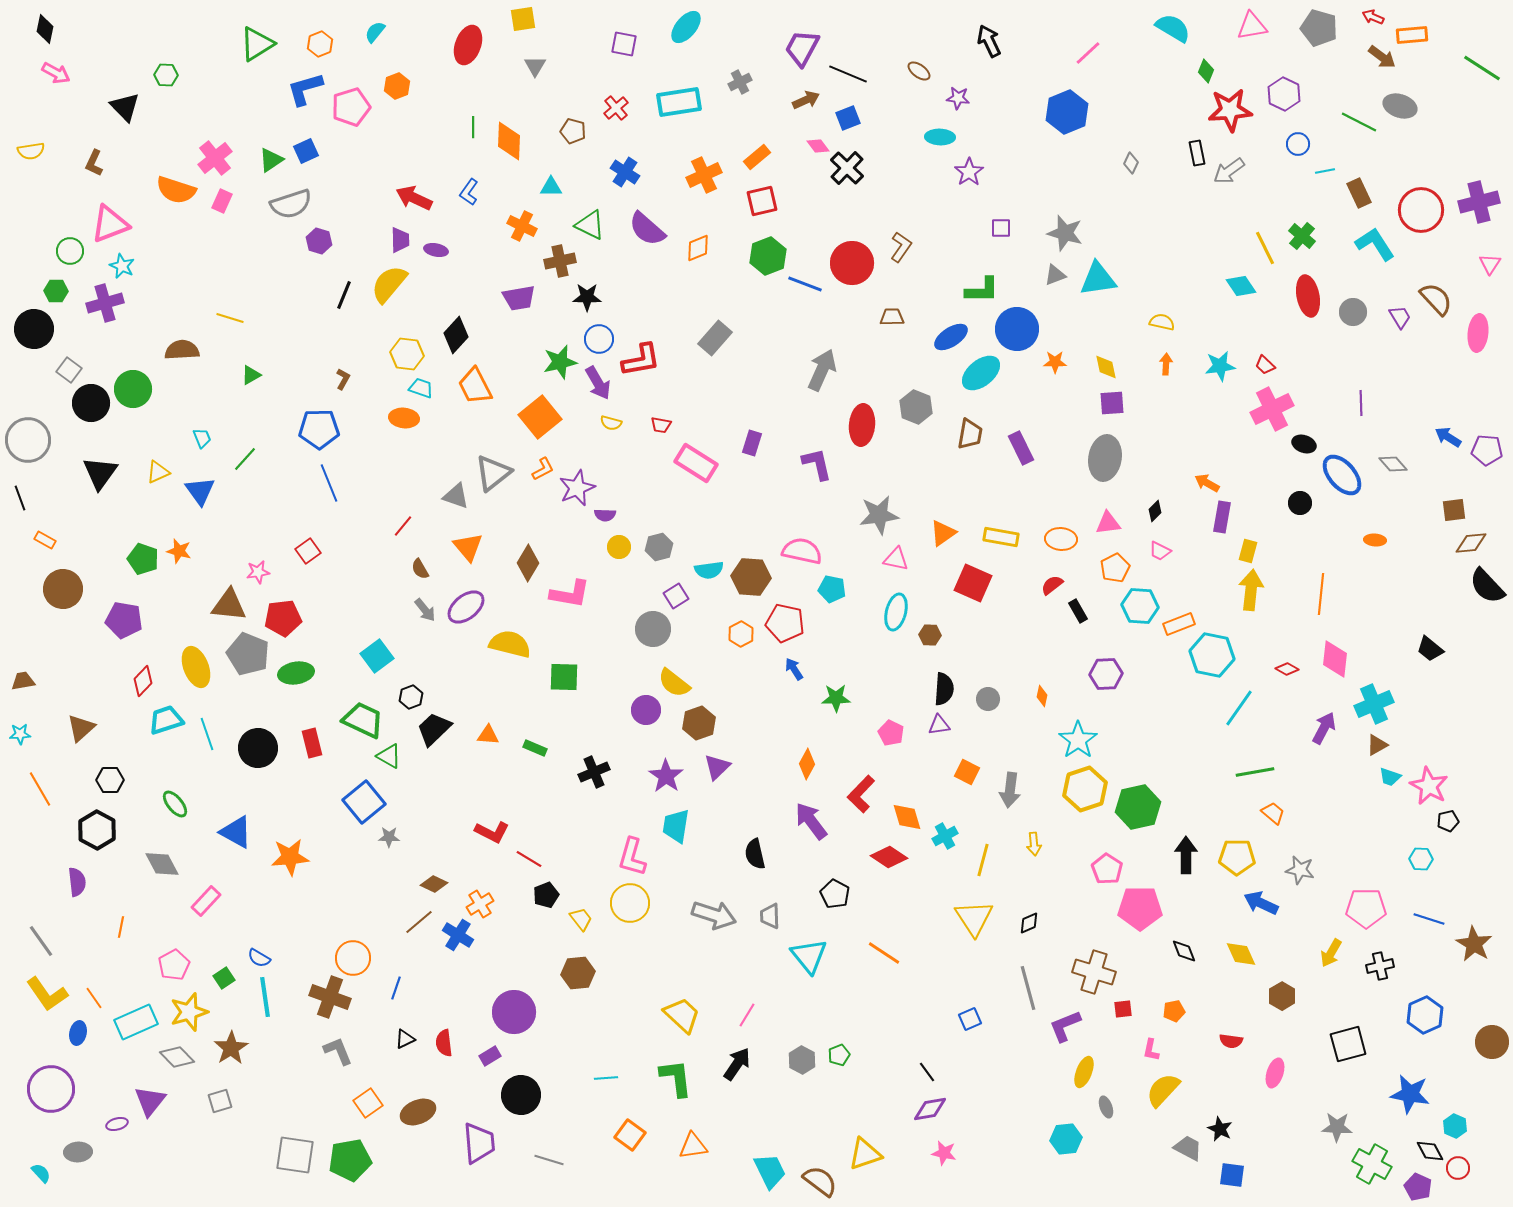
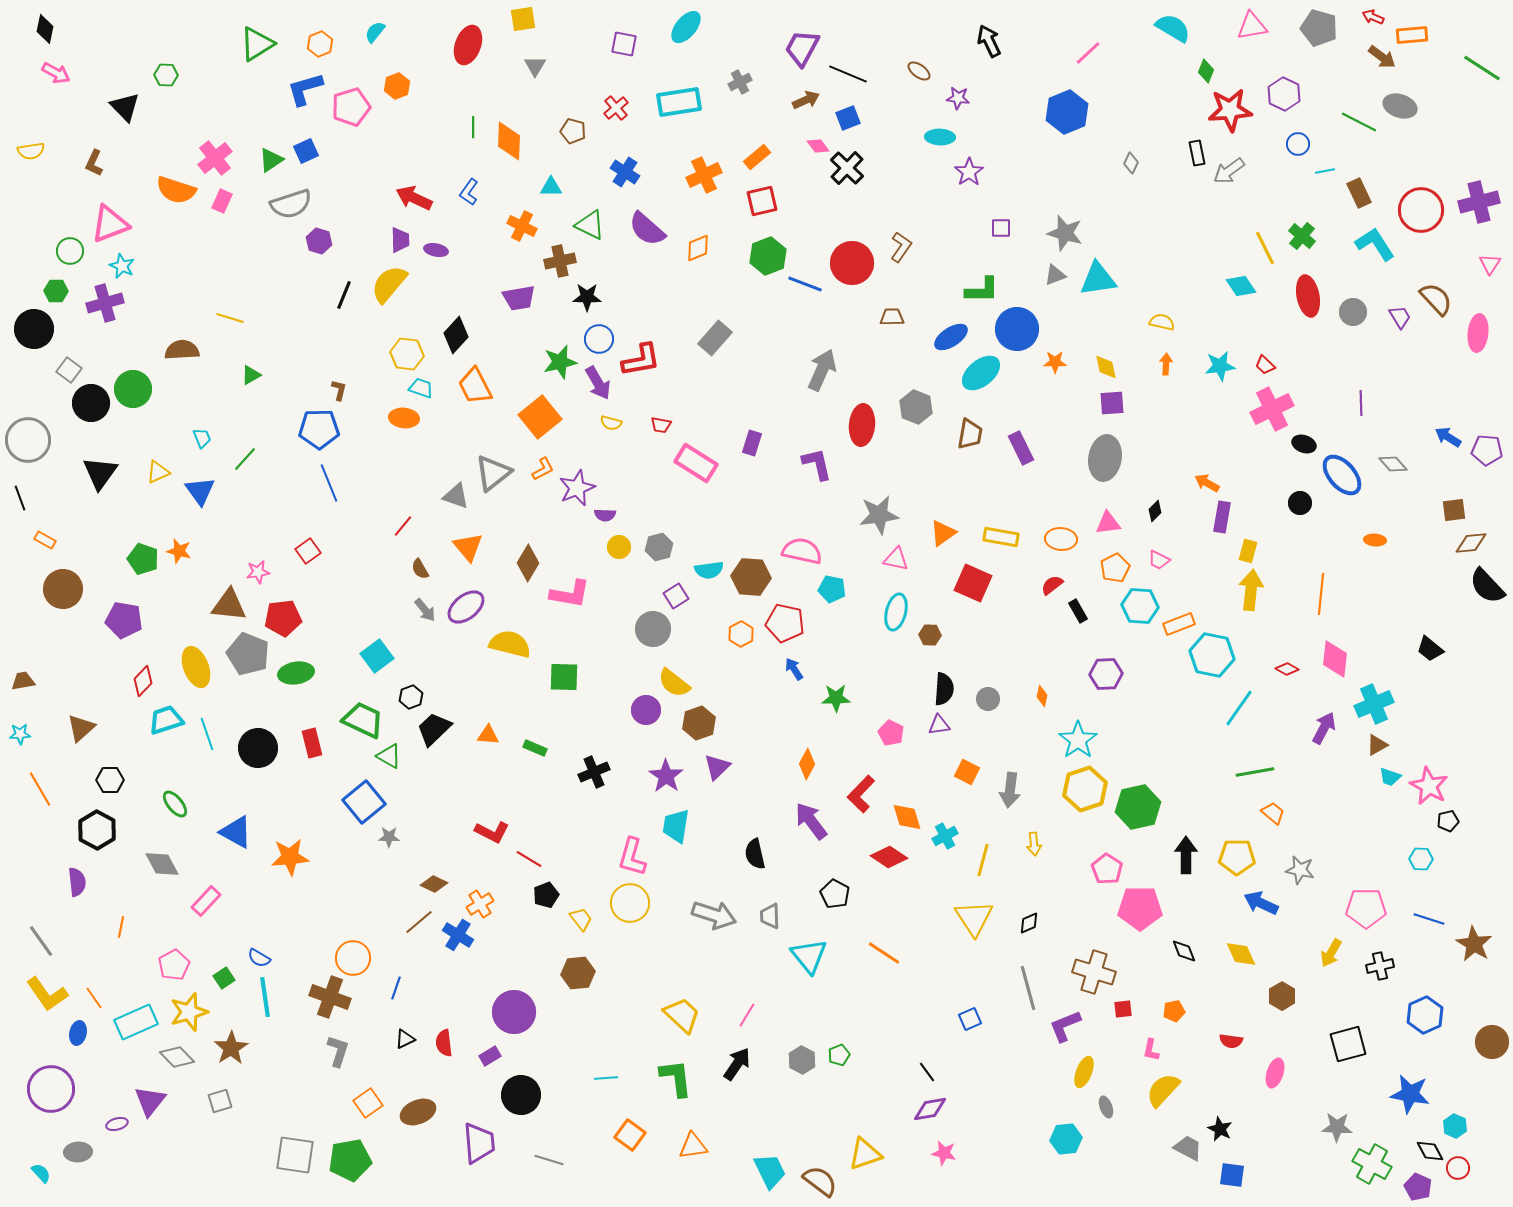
brown L-shape at (343, 379): moved 4 px left, 11 px down; rotated 15 degrees counterclockwise
pink trapezoid at (1160, 551): moved 1 px left, 9 px down
gray L-shape at (338, 1051): rotated 40 degrees clockwise
